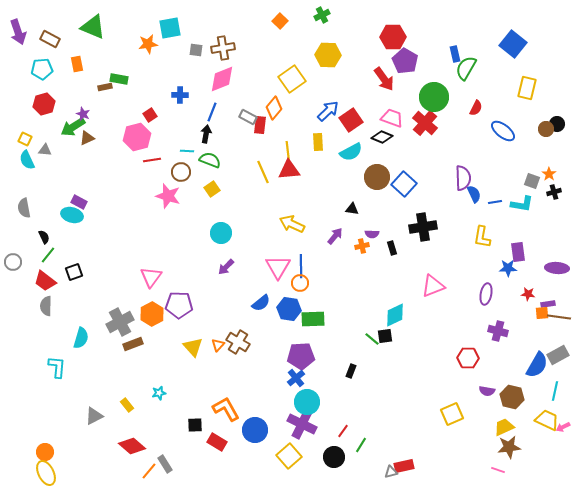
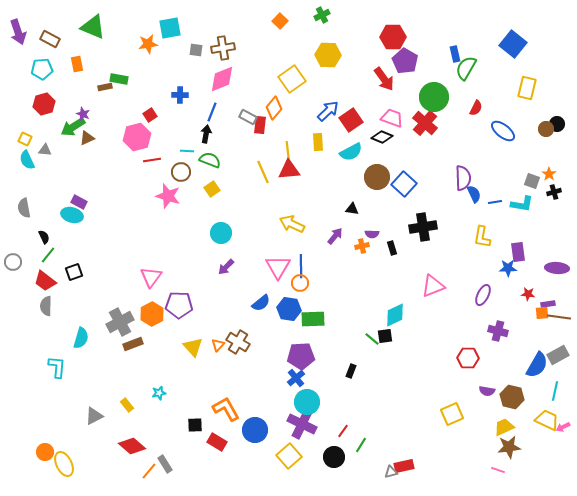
purple ellipse at (486, 294): moved 3 px left, 1 px down; rotated 15 degrees clockwise
yellow ellipse at (46, 473): moved 18 px right, 9 px up
